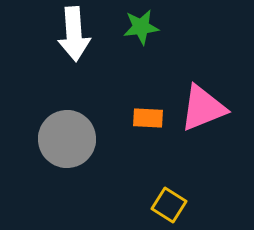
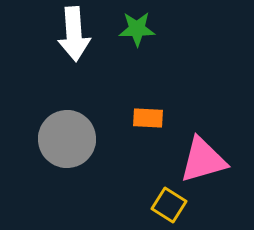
green star: moved 4 px left, 2 px down; rotated 6 degrees clockwise
pink triangle: moved 52 px down; rotated 6 degrees clockwise
